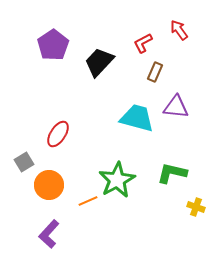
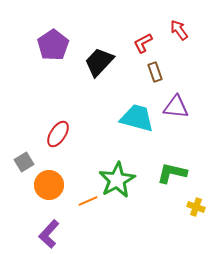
brown rectangle: rotated 42 degrees counterclockwise
